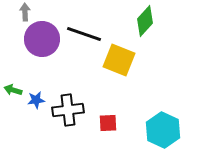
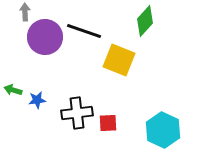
black line: moved 3 px up
purple circle: moved 3 px right, 2 px up
blue star: moved 1 px right
black cross: moved 9 px right, 3 px down
